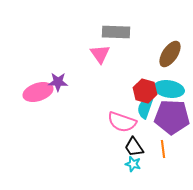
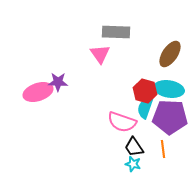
purple pentagon: moved 2 px left
